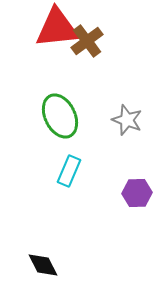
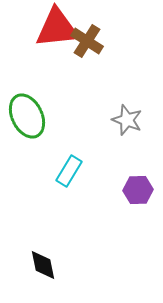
brown cross: rotated 20 degrees counterclockwise
green ellipse: moved 33 px left
cyan rectangle: rotated 8 degrees clockwise
purple hexagon: moved 1 px right, 3 px up
black diamond: rotated 16 degrees clockwise
